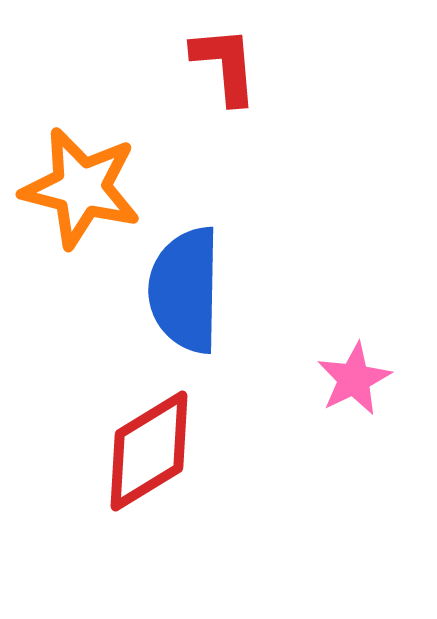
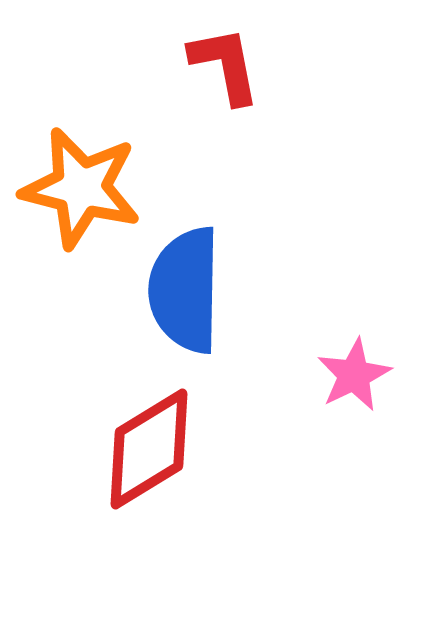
red L-shape: rotated 6 degrees counterclockwise
pink star: moved 4 px up
red diamond: moved 2 px up
